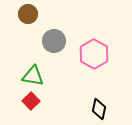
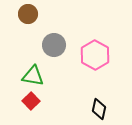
gray circle: moved 4 px down
pink hexagon: moved 1 px right, 1 px down
